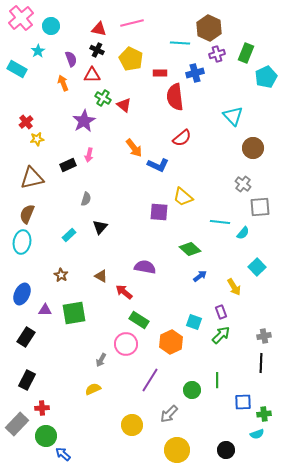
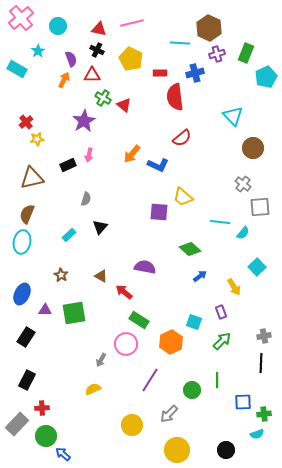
cyan circle at (51, 26): moved 7 px right
orange arrow at (63, 83): moved 1 px right, 3 px up; rotated 49 degrees clockwise
orange arrow at (134, 148): moved 2 px left, 6 px down; rotated 78 degrees clockwise
green arrow at (221, 335): moved 1 px right, 6 px down
